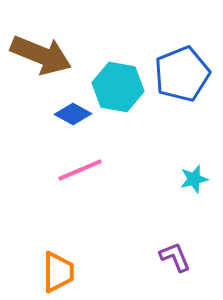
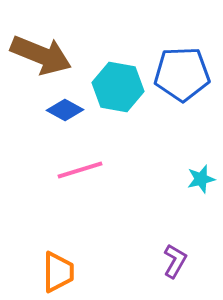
blue pentagon: rotated 20 degrees clockwise
blue diamond: moved 8 px left, 4 px up
pink line: rotated 6 degrees clockwise
cyan star: moved 7 px right
purple L-shape: moved 4 px down; rotated 52 degrees clockwise
